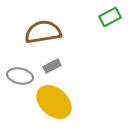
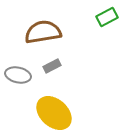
green rectangle: moved 3 px left
gray ellipse: moved 2 px left, 1 px up
yellow ellipse: moved 11 px down
